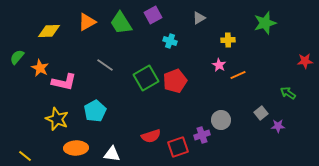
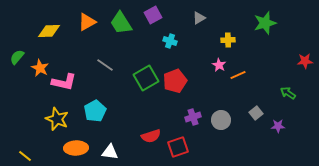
gray square: moved 5 px left
purple cross: moved 9 px left, 18 px up
white triangle: moved 2 px left, 2 px up
